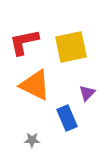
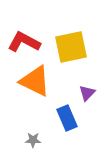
red L-shape: rotated 40 degrees clockwise
orange triangle: moved 4 px up
gray star: moved 1 px right
